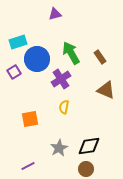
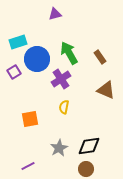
green arrow: moved 2 px left
